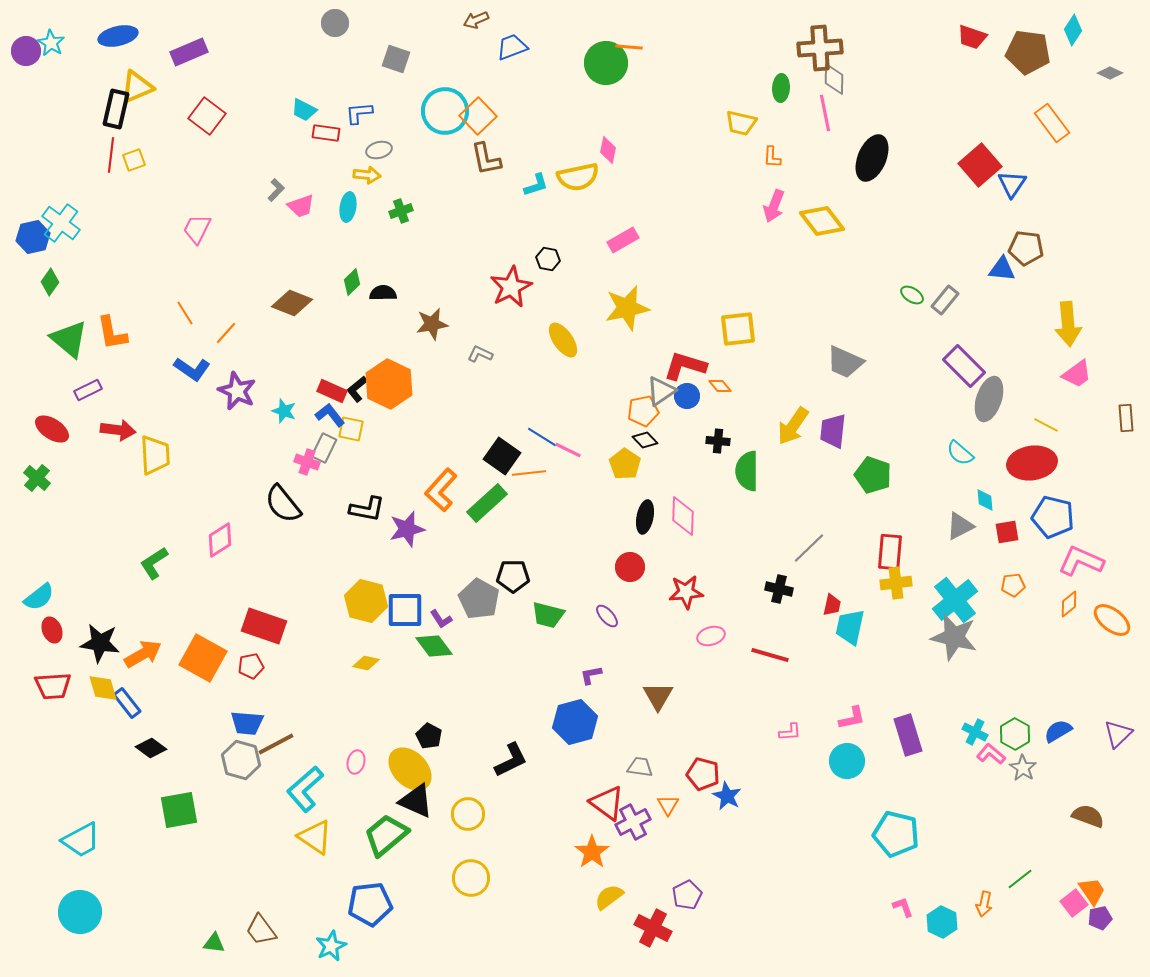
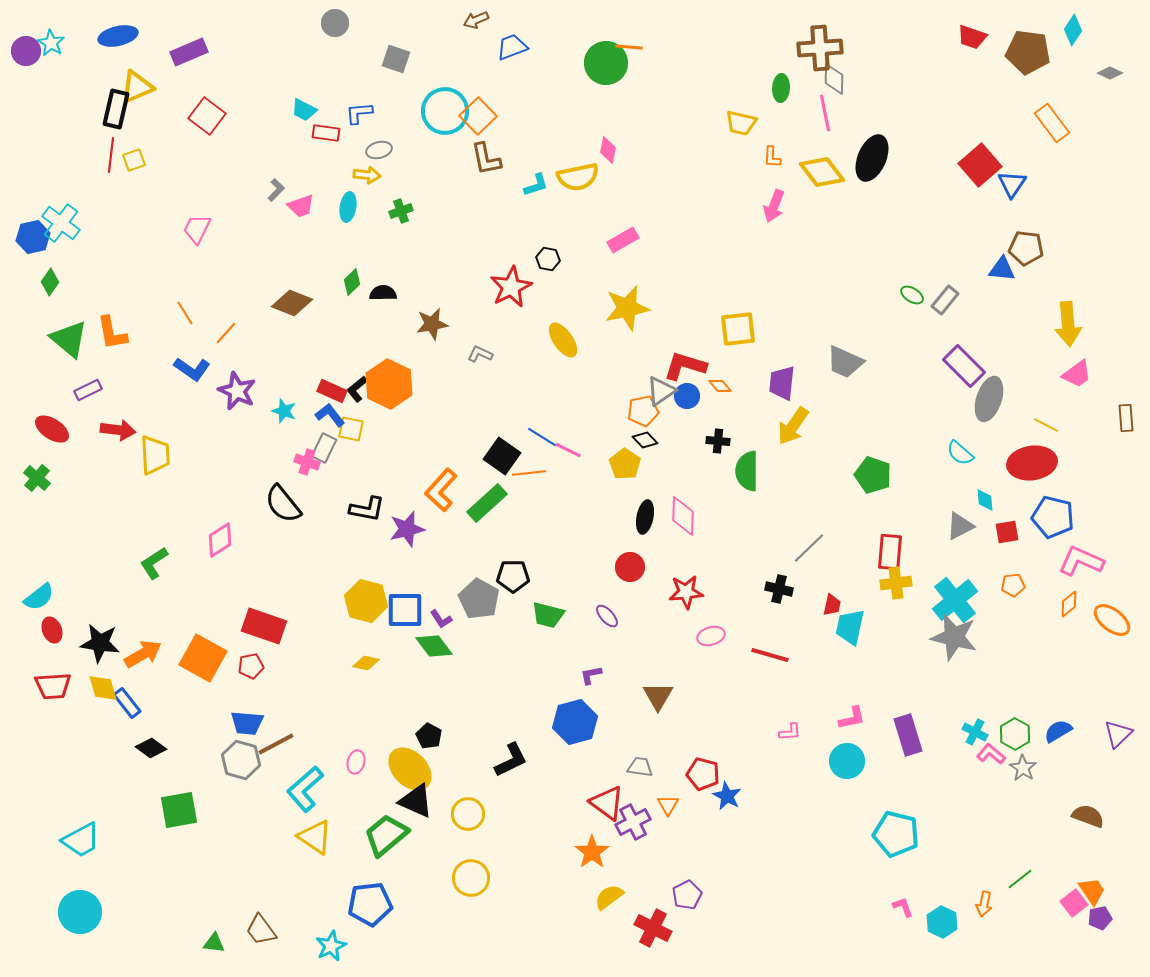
yellow diamond at (822, 221): moved 49 px up
purple trapezoid at (833, 431): moved 51 px left, 48 px up
